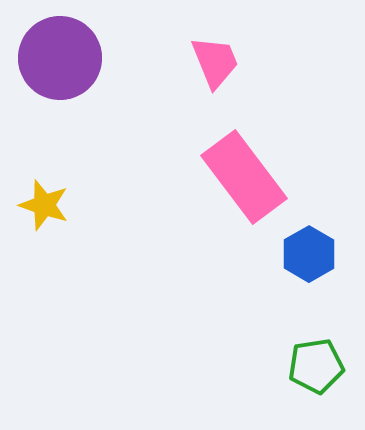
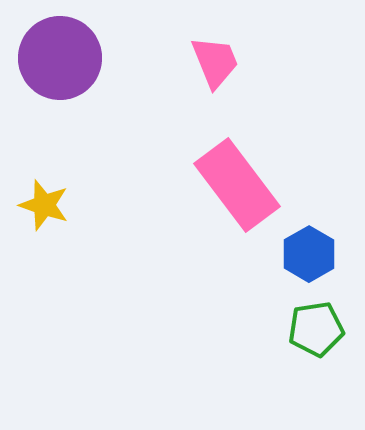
pink rectangle: moved 7 px left, 8 px down
green pentagon: moved 37 px up
